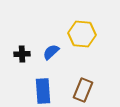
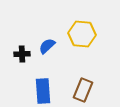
blue semicircle: moved 4 px left, 6 px up
